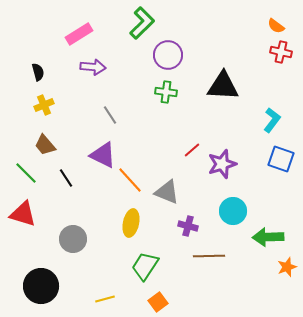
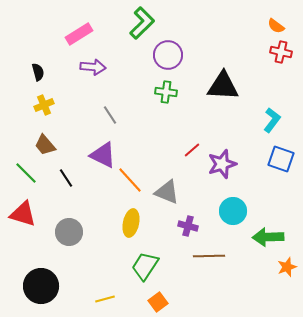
gray circle: moved 4 px left, 7 px up
